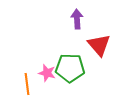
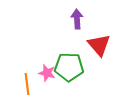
green pentagon: moved 1 px left, 1 px up
